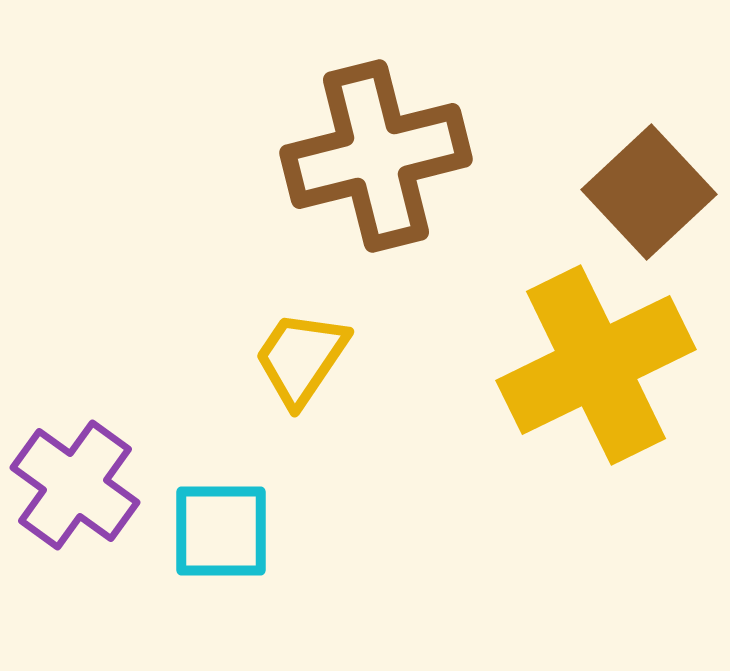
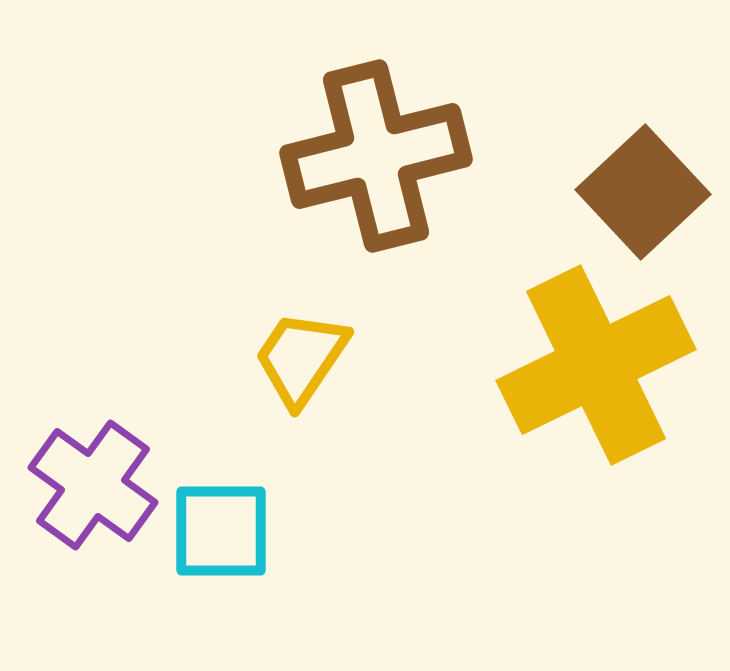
brown square: moved 6 px left
purple cross: moved 18 px right
